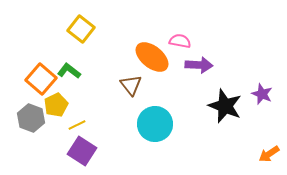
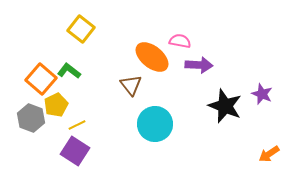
purple square: moved 7 px left
